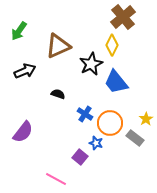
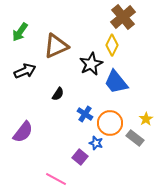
green arrow: moved 1 px right, 1 px down
brown triangle: moved 2 px left
black semicircle: rotated 104 degrees clockwise
